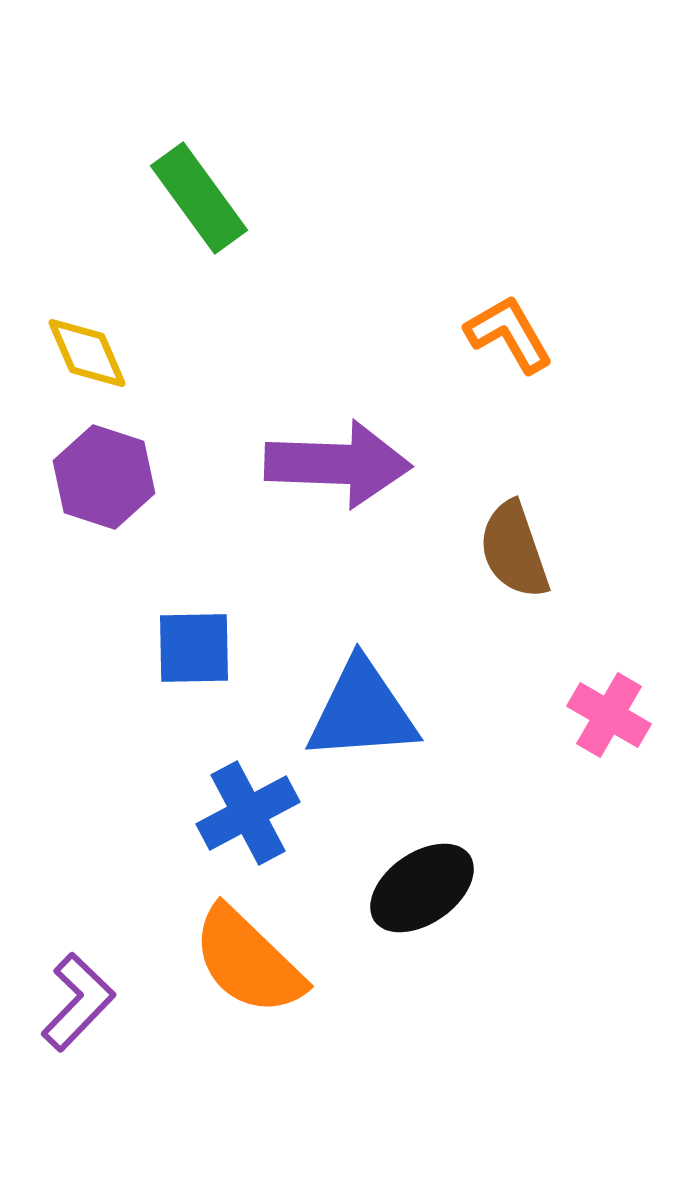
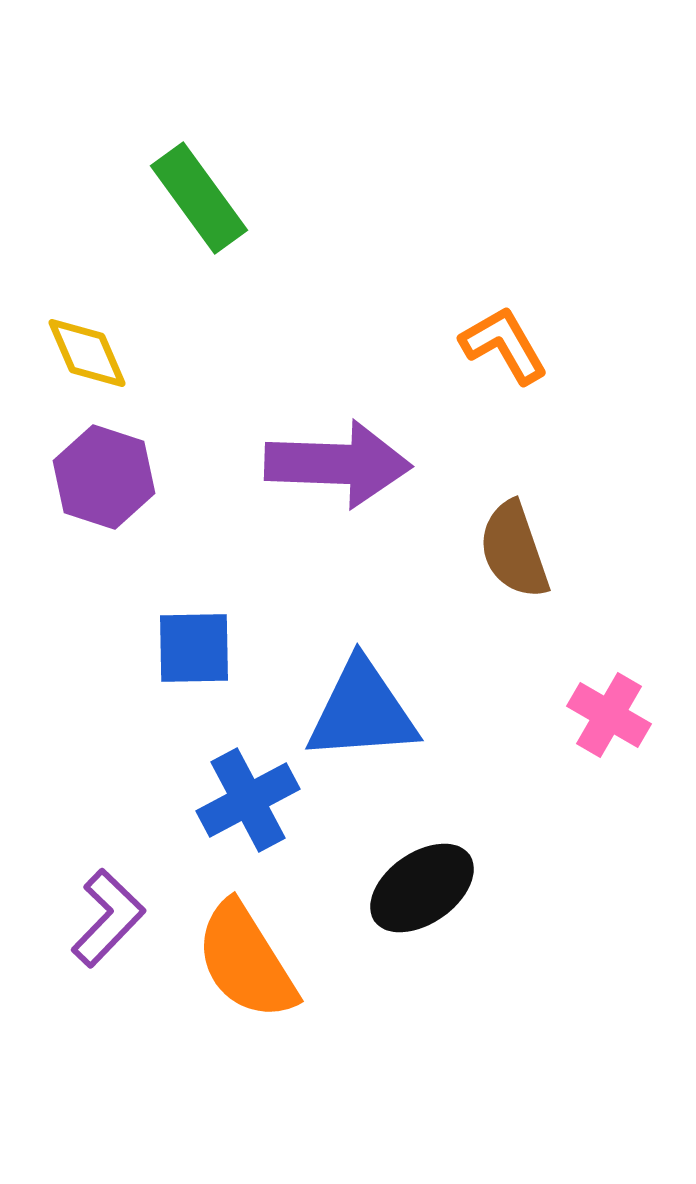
orange L-shape: moved 5 px left, 11 px down
blue cross: moved 13 px up
orange semicircle: moved 2 px left; rotated 14 degrees clockwise
purple L-shape: moved 30 px right, 84 px up
